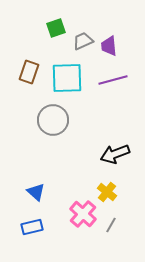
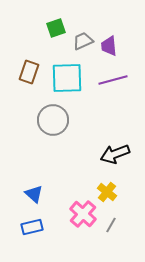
blue triangle: moved 2 px left, 2 px down
